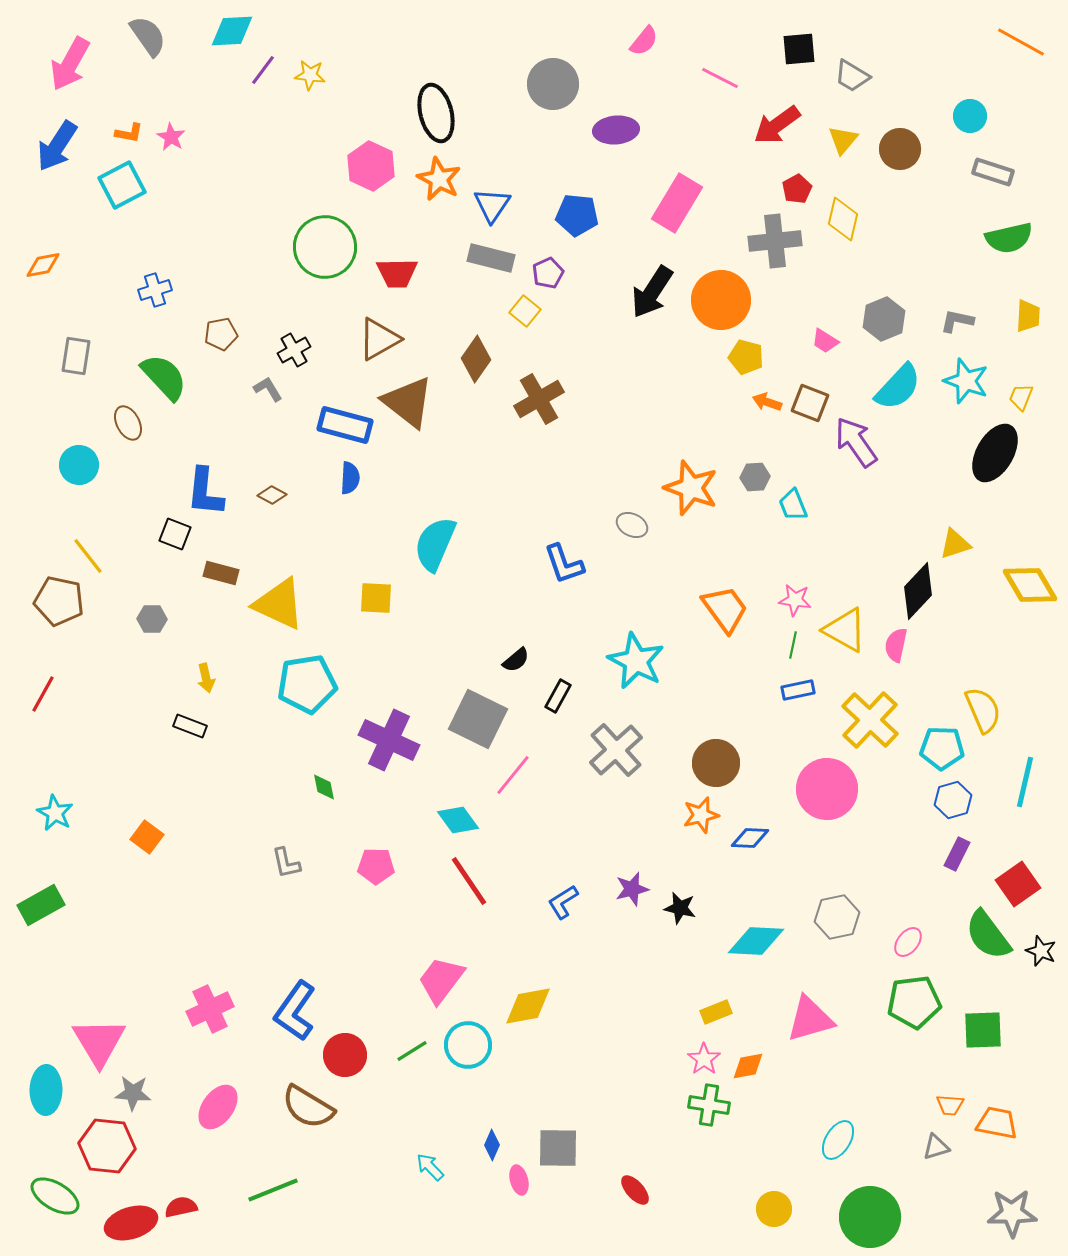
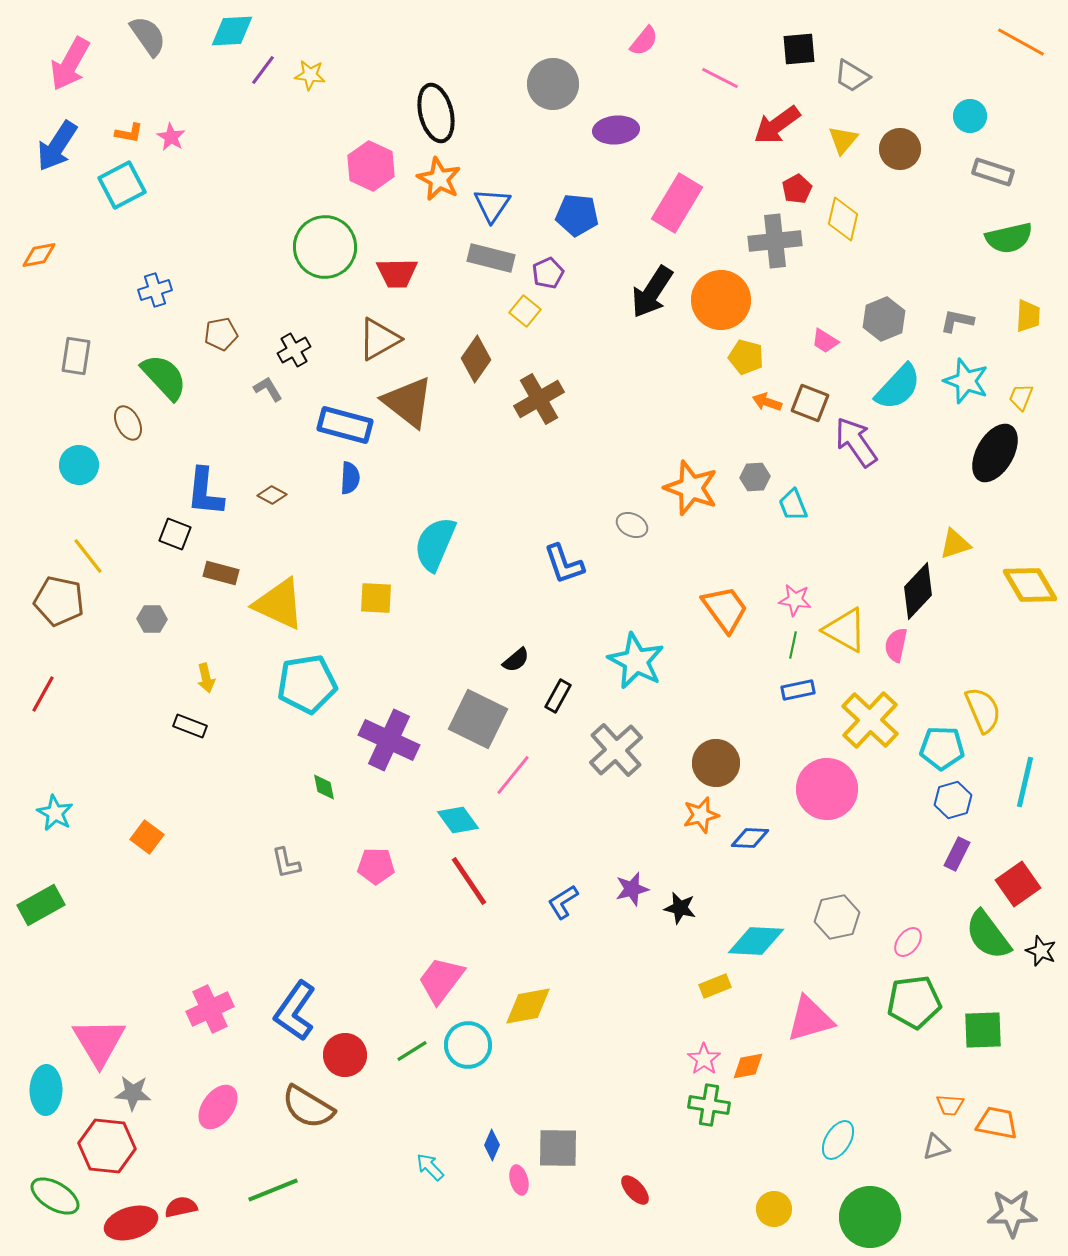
orange diamond at (43, 265): moved 4 px left, 10 px up
yellow rectangle at (716, 1012): moved 1 px left, 26 px up
